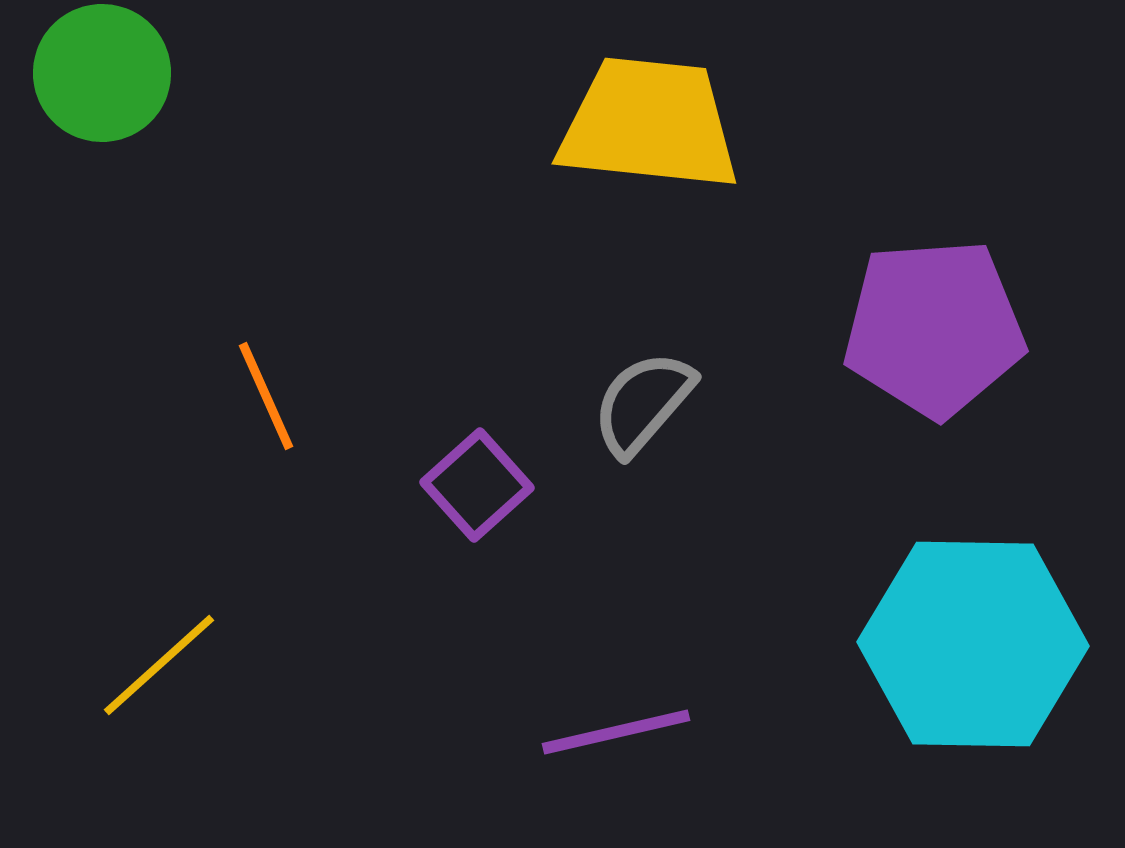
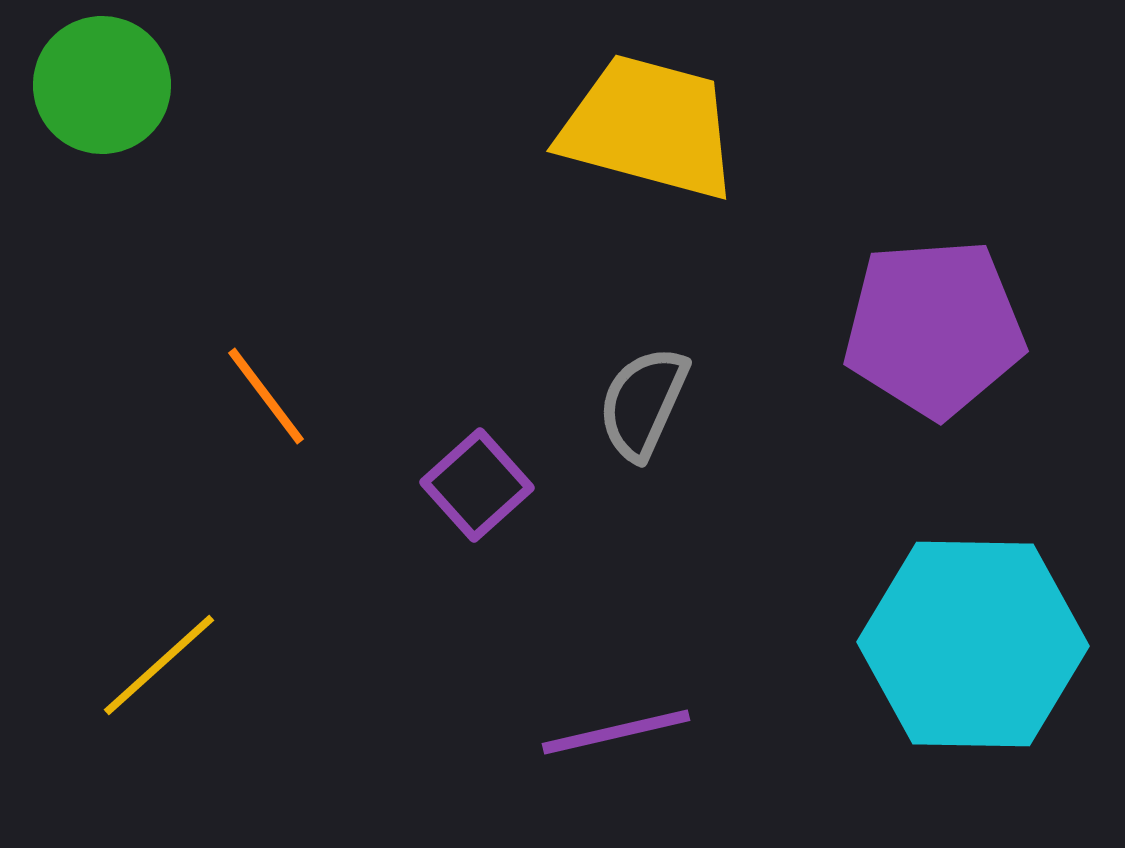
green circle: moved 12 px down
yellow trapezoid: moved 3 px down; rotated 9 degrees clockwise
orange line: rotated 13 degrees counterclockwise
gray semicircle: rotated 17 degrees counterclockwise
